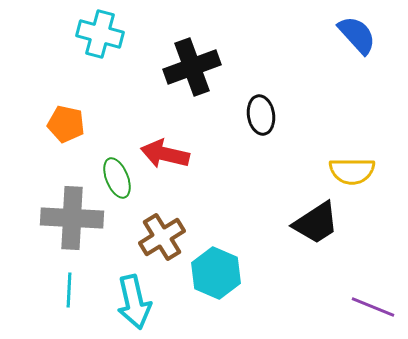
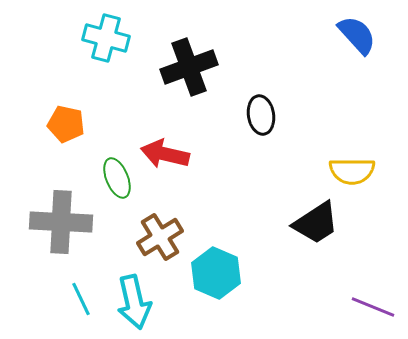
cyan cross: moved 6 px right, 4 px down
black cross: moved 3 px left
gray cross: moved 11 px left, 4 px down
brown cross: moved 2 px left
cyan line: moved 12 px right, 9 px down; rotated 28 degrees counterclockwise
